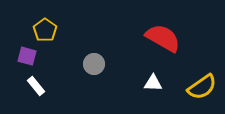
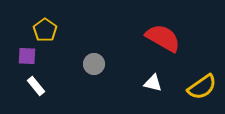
purple square: rotated 12 degrees counterclockwise
white triangle: rotated 12 degrees clockwise
